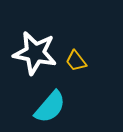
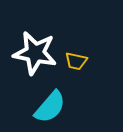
yellow trapezoid: rotated 40 degrees counterclockwise
